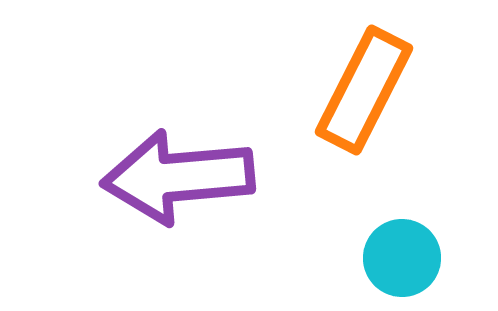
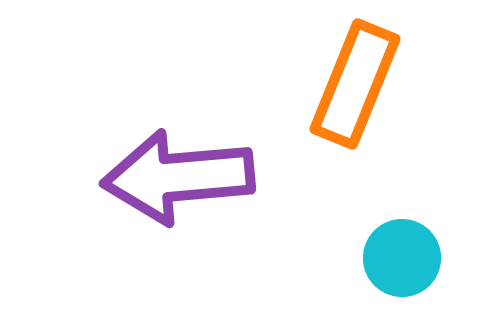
orange rectangle: moved 9 px left, 6 px up; rotated 5 degrees counterclockwise
